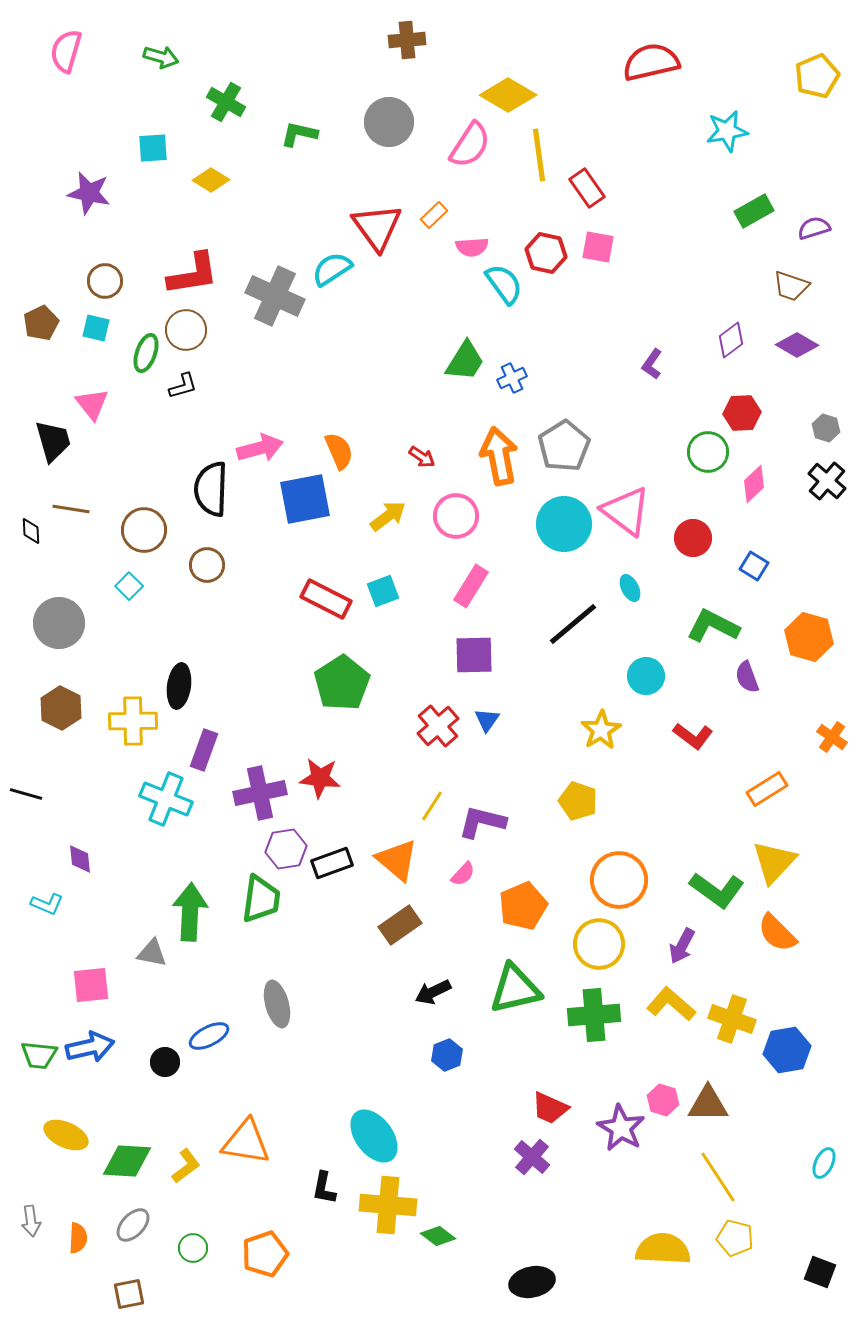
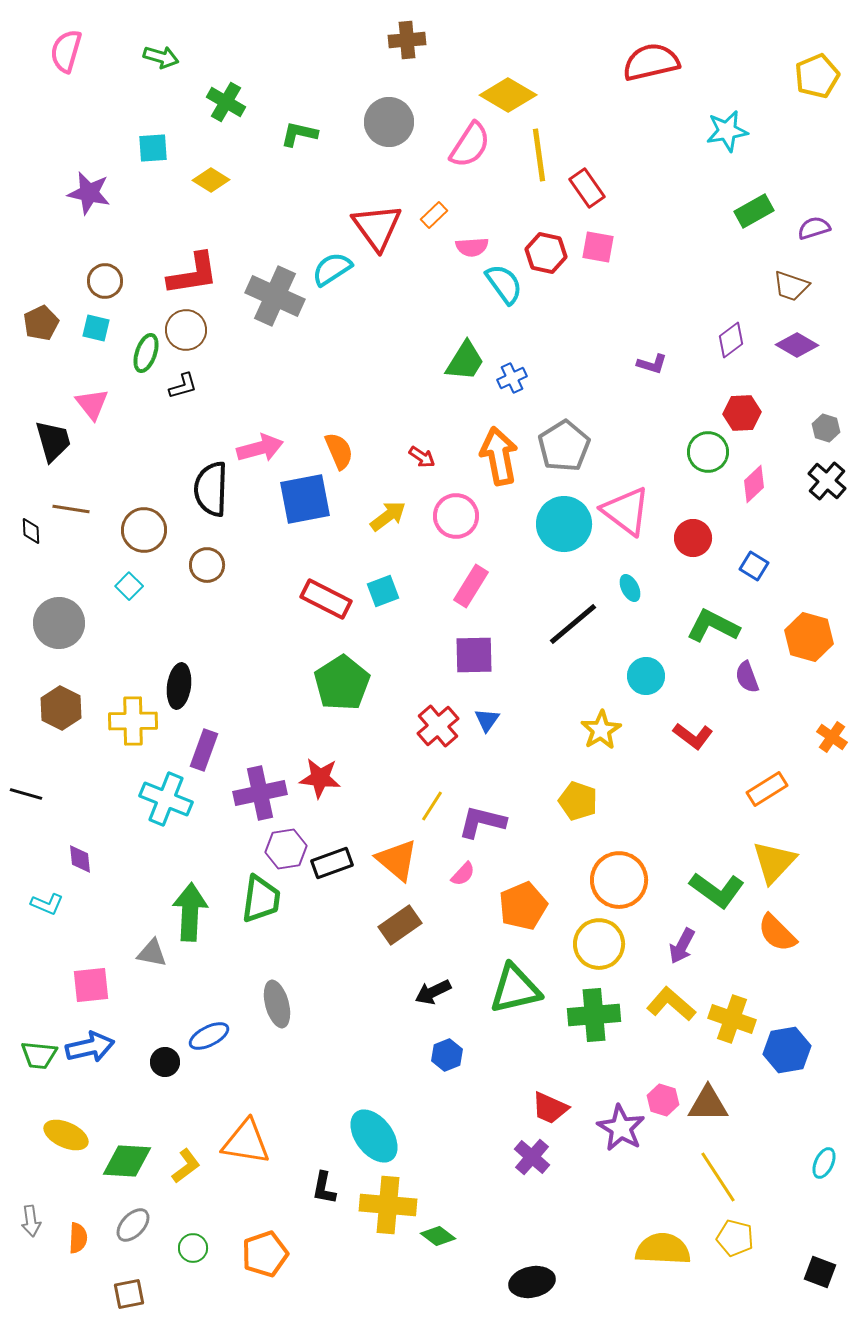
purple L-shape at (652, 364): rotated 108 degrees counterclockwise
